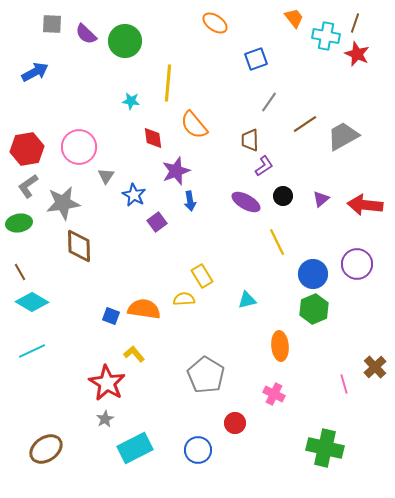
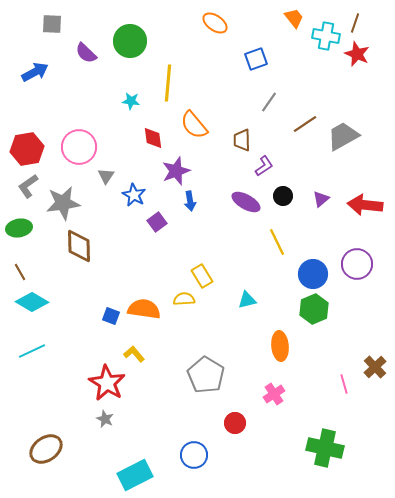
purple semicircle at (86, 34): moved 19 px down
green circle at (125, 41): moved 5 px right
brown trapezoid at (250, 140): moved 8 px left
green ellipse at (19, 223): moved 5 px down
pink cross at (274, 394): rotated 30 degrees clockwise
gray star at (105, 419): rotated 18 degrees counterclockwise
cyan rectangle at (135, 448): moved 27 px down
blue circle at (198, 450): moved 4 px left, 5 px down
